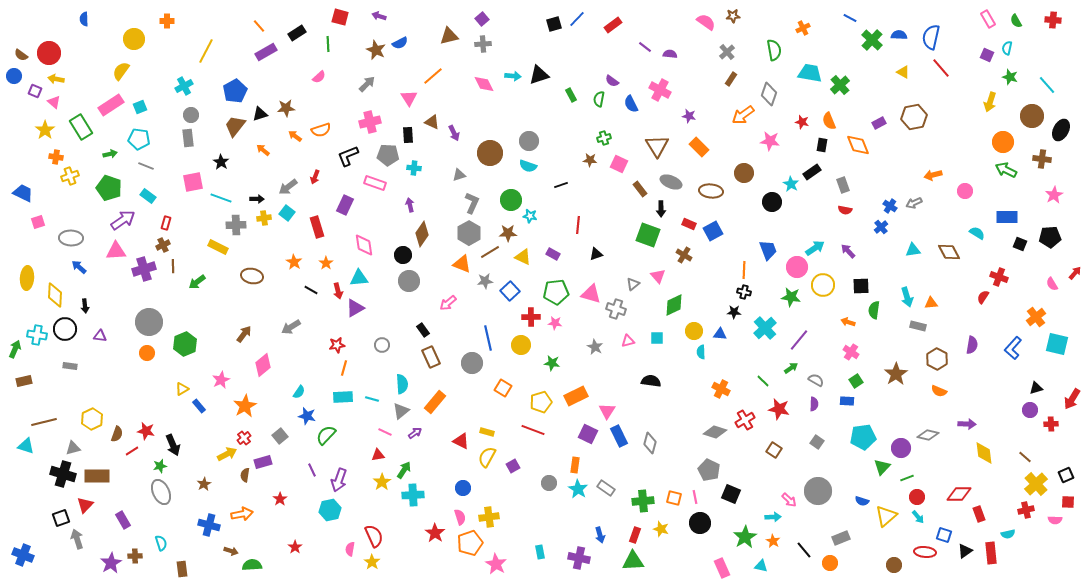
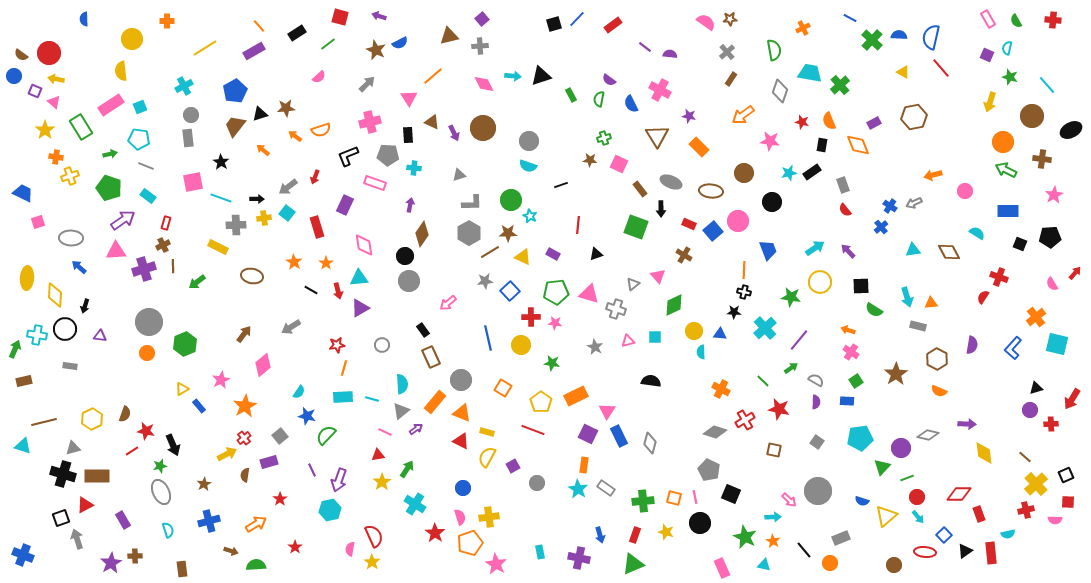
brown star at (733, 16): moved 3 px left, 3 px down
yellow circle at (134, 39): moved 2 px left
green line at (328, 44): rotated 56 degrees clockwise
gray cross at (483, 44): moved 3 px left, 2 px down
yellow line at (206, 51): moved 1 px left, 3 px up; rotated 30 degrees clockwise
purple rectangle at (266, 52): moved 12 px left, 1 px up
yellow semicircle at (121, 71): rotated 42 degrees counterclockwise
black triangle at (539, 75): moved 2 px right, 1 px down
purple semicircle at (612, 81): moved 3 px left, 1 px up
gray diamond at (769, 94): moved 11 px right, 3 px up
purple rectangle at (879, 123): moved 5 px left
black ellipse at (1061, 130): moved 10 px right; rotated 35 degrees clockwise
brown triangle at (657, 146): moved 10 px up
brown circle at (490, 153): moved 7 px left, 25 px up
cyan star at (791, 184): moved 2 px left, 11 px up; rotated 28 degrees clockwise
gray L-shape at (472, 203): rotated 65 degrees clockwise
purple arrow at (410, 205): rotated 24 degrees clockwise
red semicircle at (845, 210): rotated 40 degrees clockwise
cyan star at (530, 216): rotated 16 degrees clockwise
blue rectangle at (1007, 217): moved 1 px right, 6 px up
blue square at (713, 231): rotated 12 degrees counterclockwise
green square at (648, 235): moved 12 px left, 8 px up
black circle at (403, 255): moved 2 px right, 1 px down
orange triangle at (462, 264): moved 149 px down
pink circle at (797, 267): moved 59 px left, 46 px up
yellow circle at (823, 285): moved 3 px left, 3 px up
pink triangle at (591, 294): moved 2 px left
black arrow at (85, 306): rotated 24 degrees clockwise
purple triangle at (355, 308): moved 5 px right
green semicircle at (874, 310): rotated 66 degrees counterclockwise
orange arrow at (848, 322): moved 8 px down
cyan square at (657, 338): moved 2 px left, 1 px up
gray circle at (472, 363): moved 11 px left, 17 px down
yellow pentagon at (541, 402): rotated 20 degrees counterclockwise
purple semicircle at (814, 404): moved 2 px right, 2 px up
purple arrow at (415, 433): moved 1 px right, 4 px up
brown semicircle at (117, 434): moved 8 px right, 20 px up
cyan pentagon at (863, 437): moved 3 px left, 1 px down
cyan triangle at (26, 446): moved 3 px left
brown square at (774, 450): rotated 21 degrees counterclockwise
purple rectangle at (263, 462): moved 6 px right
orange rectangle at (575, 465): moved 9 px right
green arrow at (404, 470): moved 3 px right, 1 px up
gray circle at (549, 483): moved 12 px left
cyan cross at (413, 495): moved 2 px right, 9 px down; rotated 35 degrees clockwise
red triangle at (85, 505): rotated 18 degrees clockwise
orange arrow at (242, 514): moved 14 px right, 10 px down; rotated 20 degrees counterclockwise
blue cross at (209, 525): moved 4 px up; rotated 30 degrees counterclockwise
yellow star at (661, 529): moved 5 px right, 3 px down
blue square at (944, 535): rotated 28 degrees clockwise
green star at (745, 537): rotated 15 degrees counterclockwise
cyan semicircle at (161, 543): moved 7 px right, 13 px up
green triangle at (633, 561): moved 3 px down; rotated 20 degrees counterclockwise
green semicircle at (252, 565): moved 4 px right
cyan triangle at (761, 566): moved 3 px right, 1 px up
